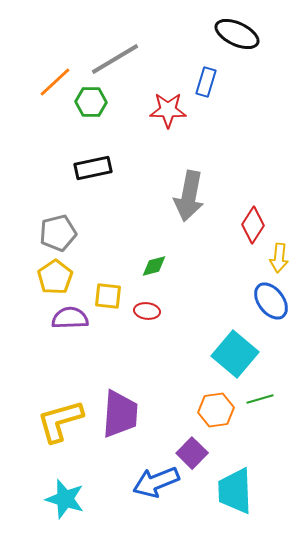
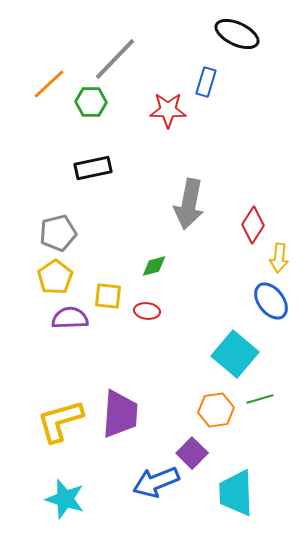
gray line: rotated 15 degrees counterclockwise
orange line: moved 6 px left, 2 px down
gray arrow: moved 8 px down
cyan trapezoid: moved 1 px right, 2 px down
